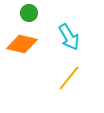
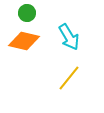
green circle: moved 2 px left
orange diamond: moved 2 px right, 3 px up
